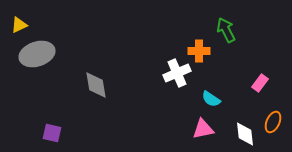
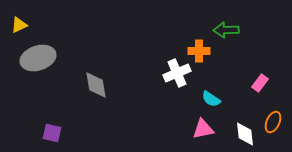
green arrow: rotated 65 degrees counterclockwise
gray ellipse: moved 1 px right, 4 px down
